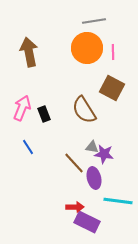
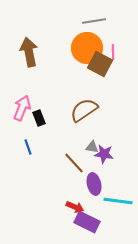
brown square: moved 12 px left, 24 px up
brown semicircle: rotated 88 degrees clockwise
black rectangle: moved 5 px left, 4 px down
blue line: rotated 14 degrees clockwise
purple ellipse: moved 6 px down
red arrow: rotated 24 degrees clockwise
